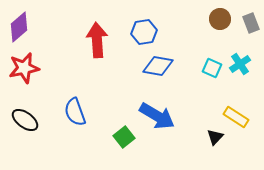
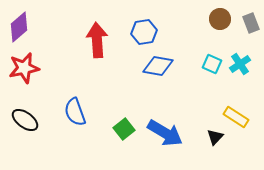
cyan square: moved 4 px up
blue arrow: moved 8 px right, 17 px down
green square: moved 8 px up
